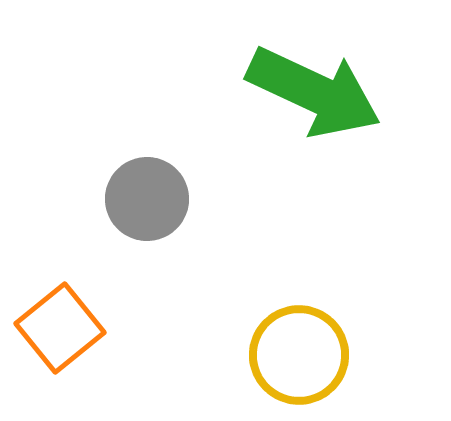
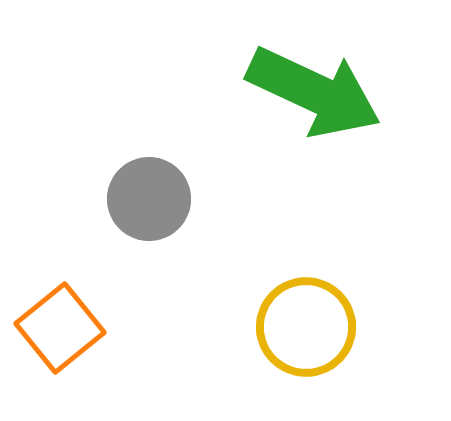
gray circle: moved 2 px right
yellow circle: moved 7 px right, 28 px up
